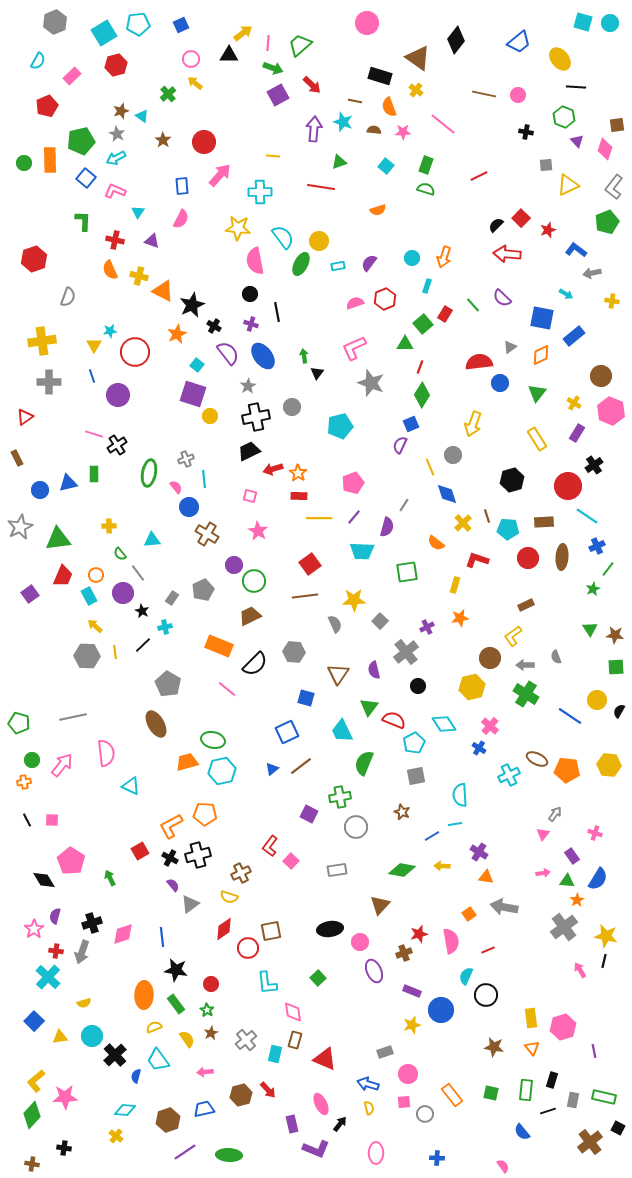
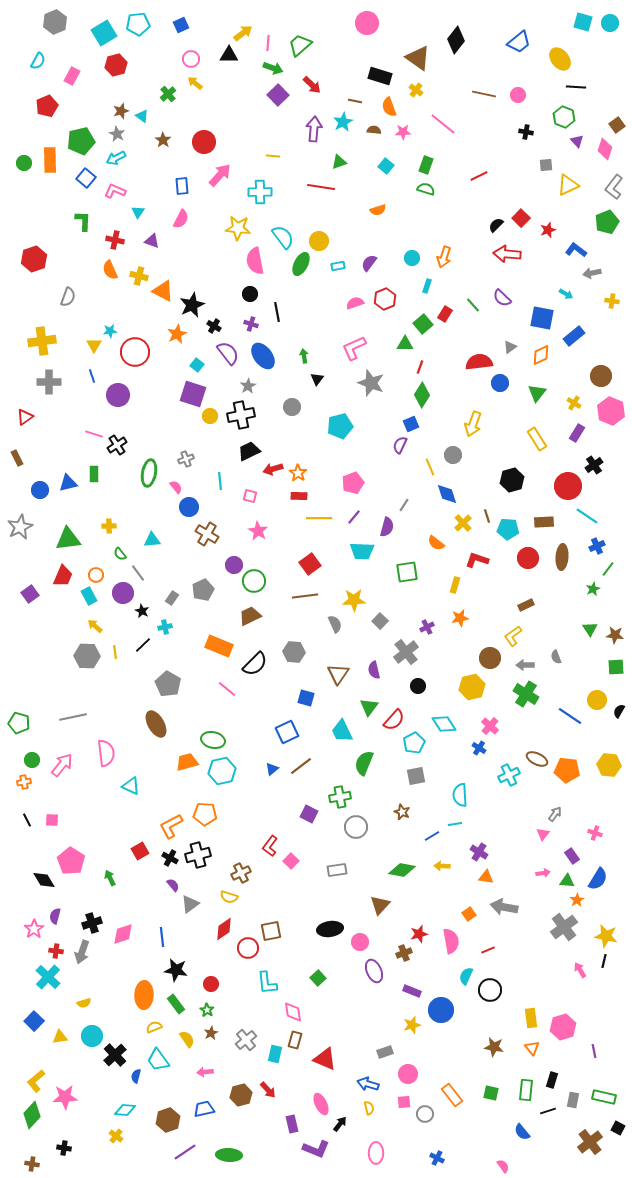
pink rectangle at (72, 76): rotated 18 degrees counterclockwise
purple square at (278, 95): rotated 15 degrees counterclockwise
cyan star at (343, 122): rotated 24 degrees clockwise
brown square at (617, 125): rotated 28 degrees counterclockwise
black triangle at (317, 373): moved 6 px down
black cross at (256, 417): moved 15 px left, 2 px up
cyan line at (204, 479): moved 16 px right, 2 px down
green triangle at (58, 539): moved 10 px right
red semicircle at (394, 720): rotated 110 degrees clockwise
black circle at (486, 995): moved 4 px right, 5 px up
blue cross at (437, 1158): rotated 24 degrees clockwise
